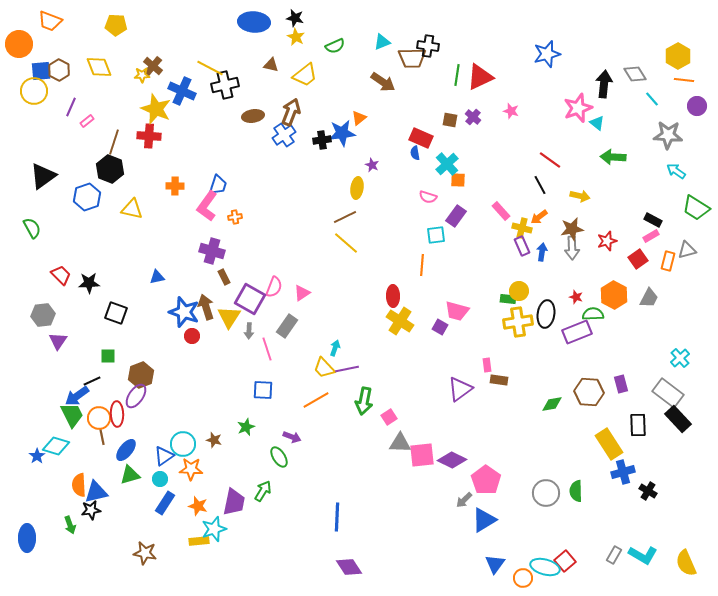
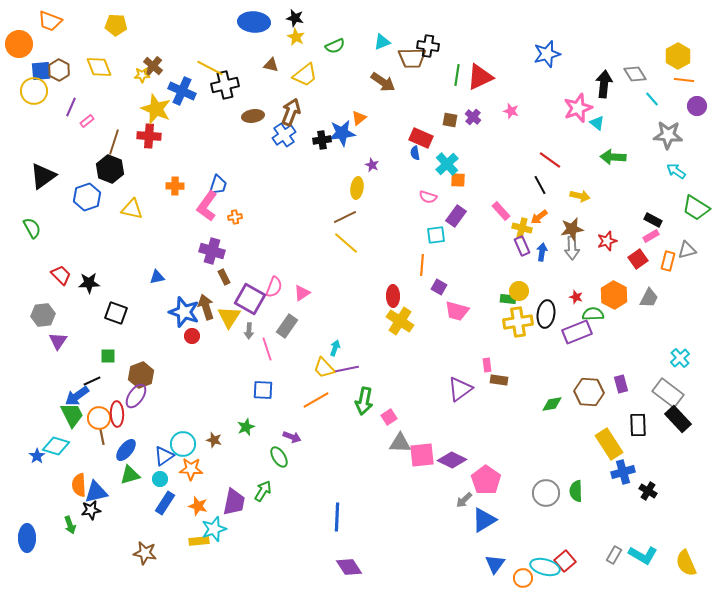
purple square at (440, 327): moved 1 px left, 40 px up
